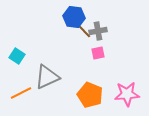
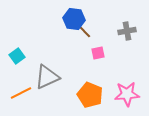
blue hexagon: moved 2 px down
gray cross: moved 29 px right
cyan square: rotated 21 degrees clockwise
